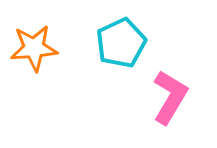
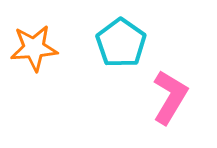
cyan pentagon: rotated 12 degrees counterclockwise
